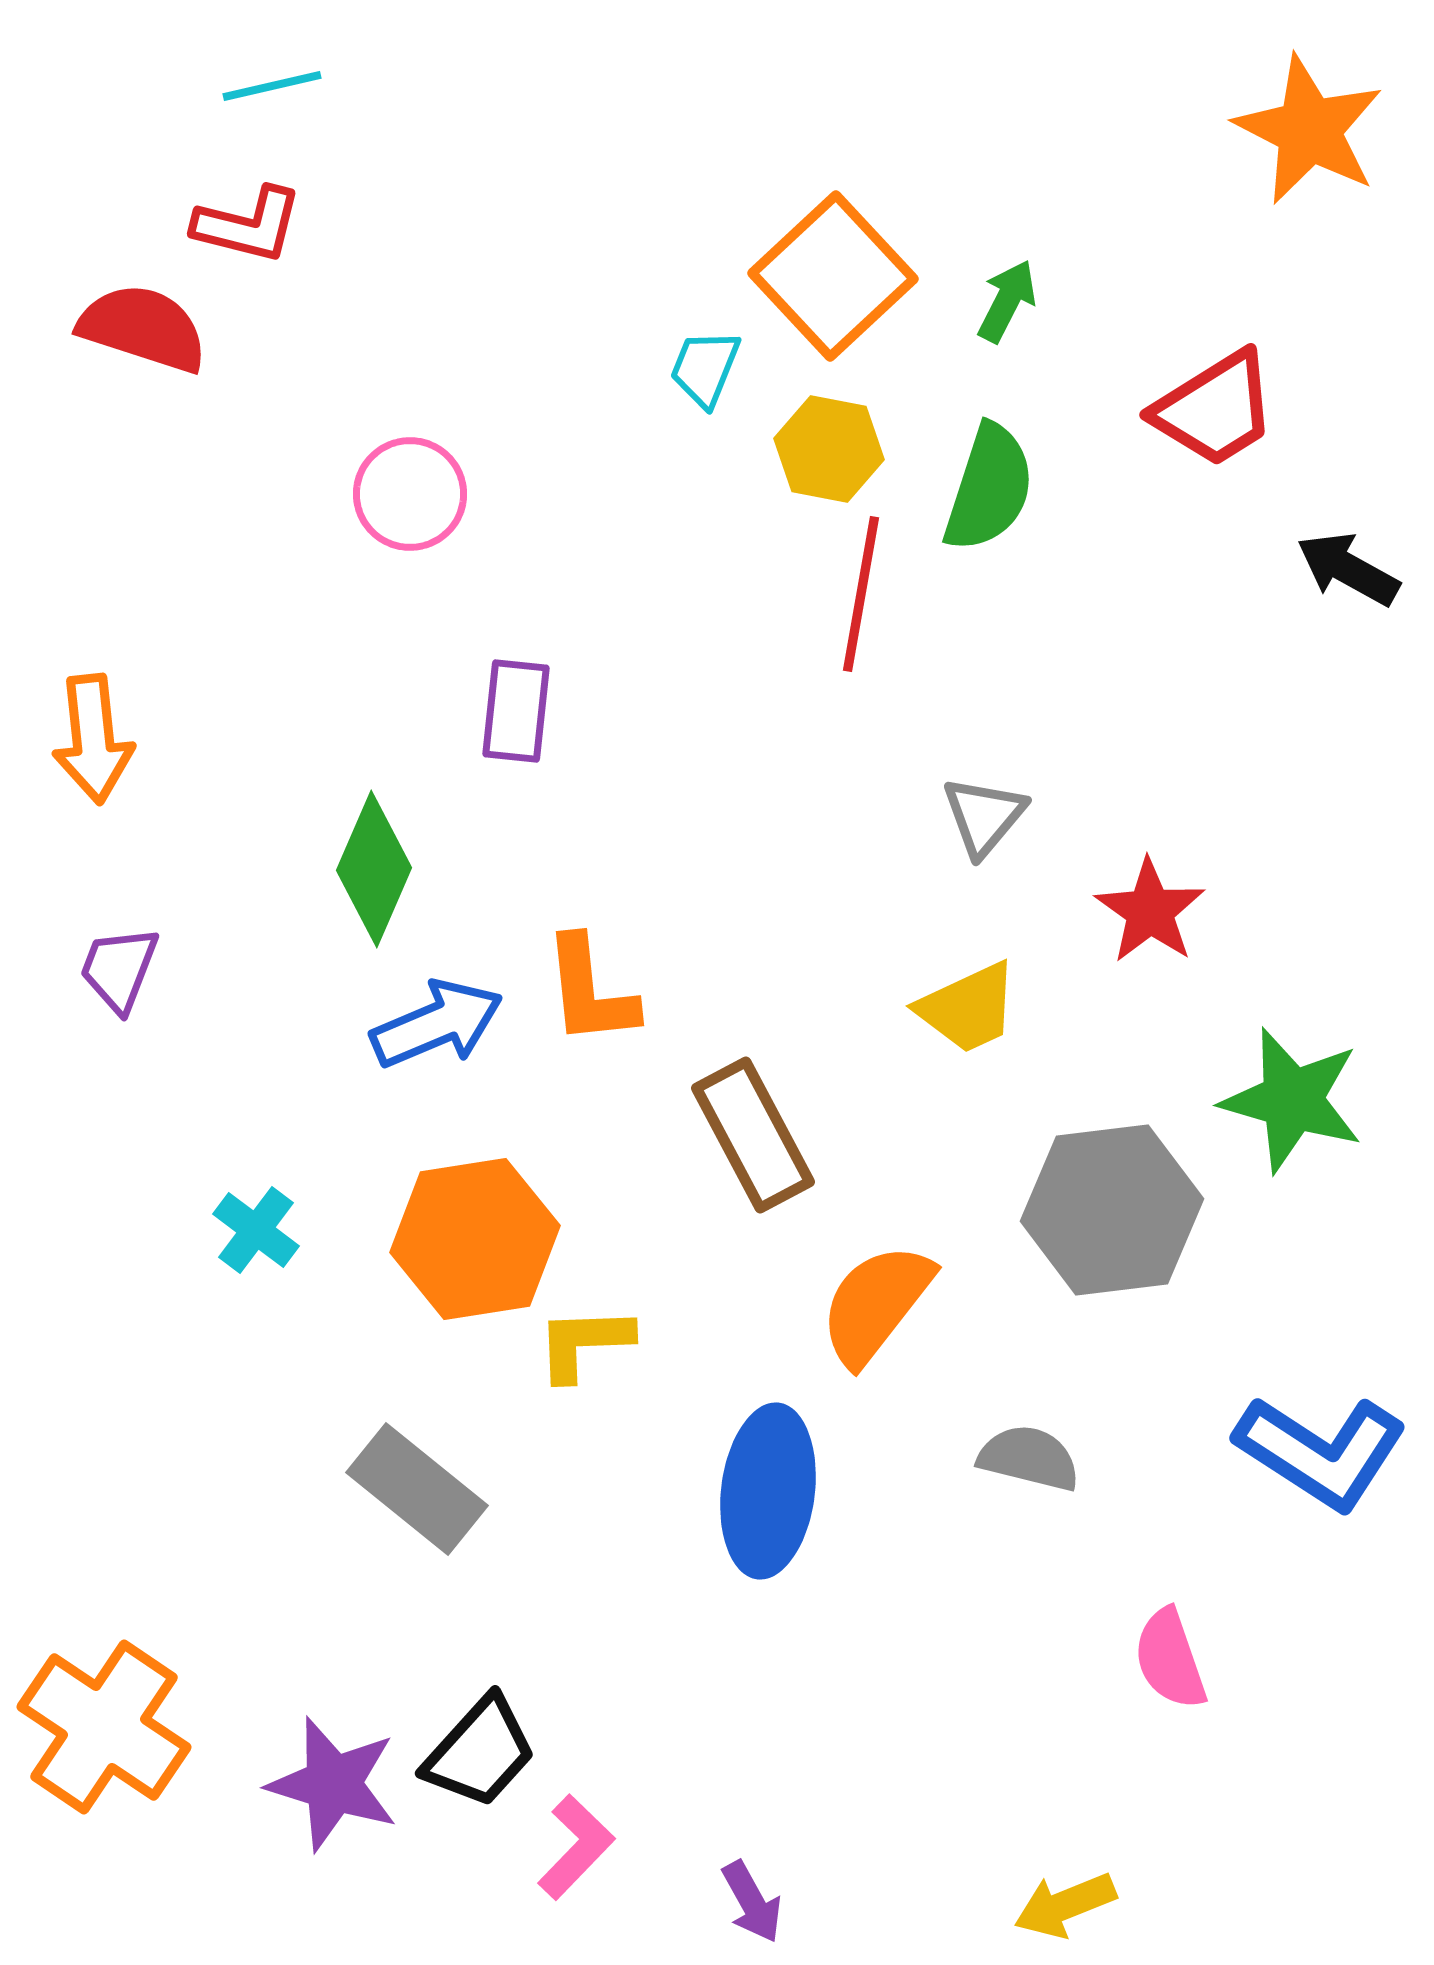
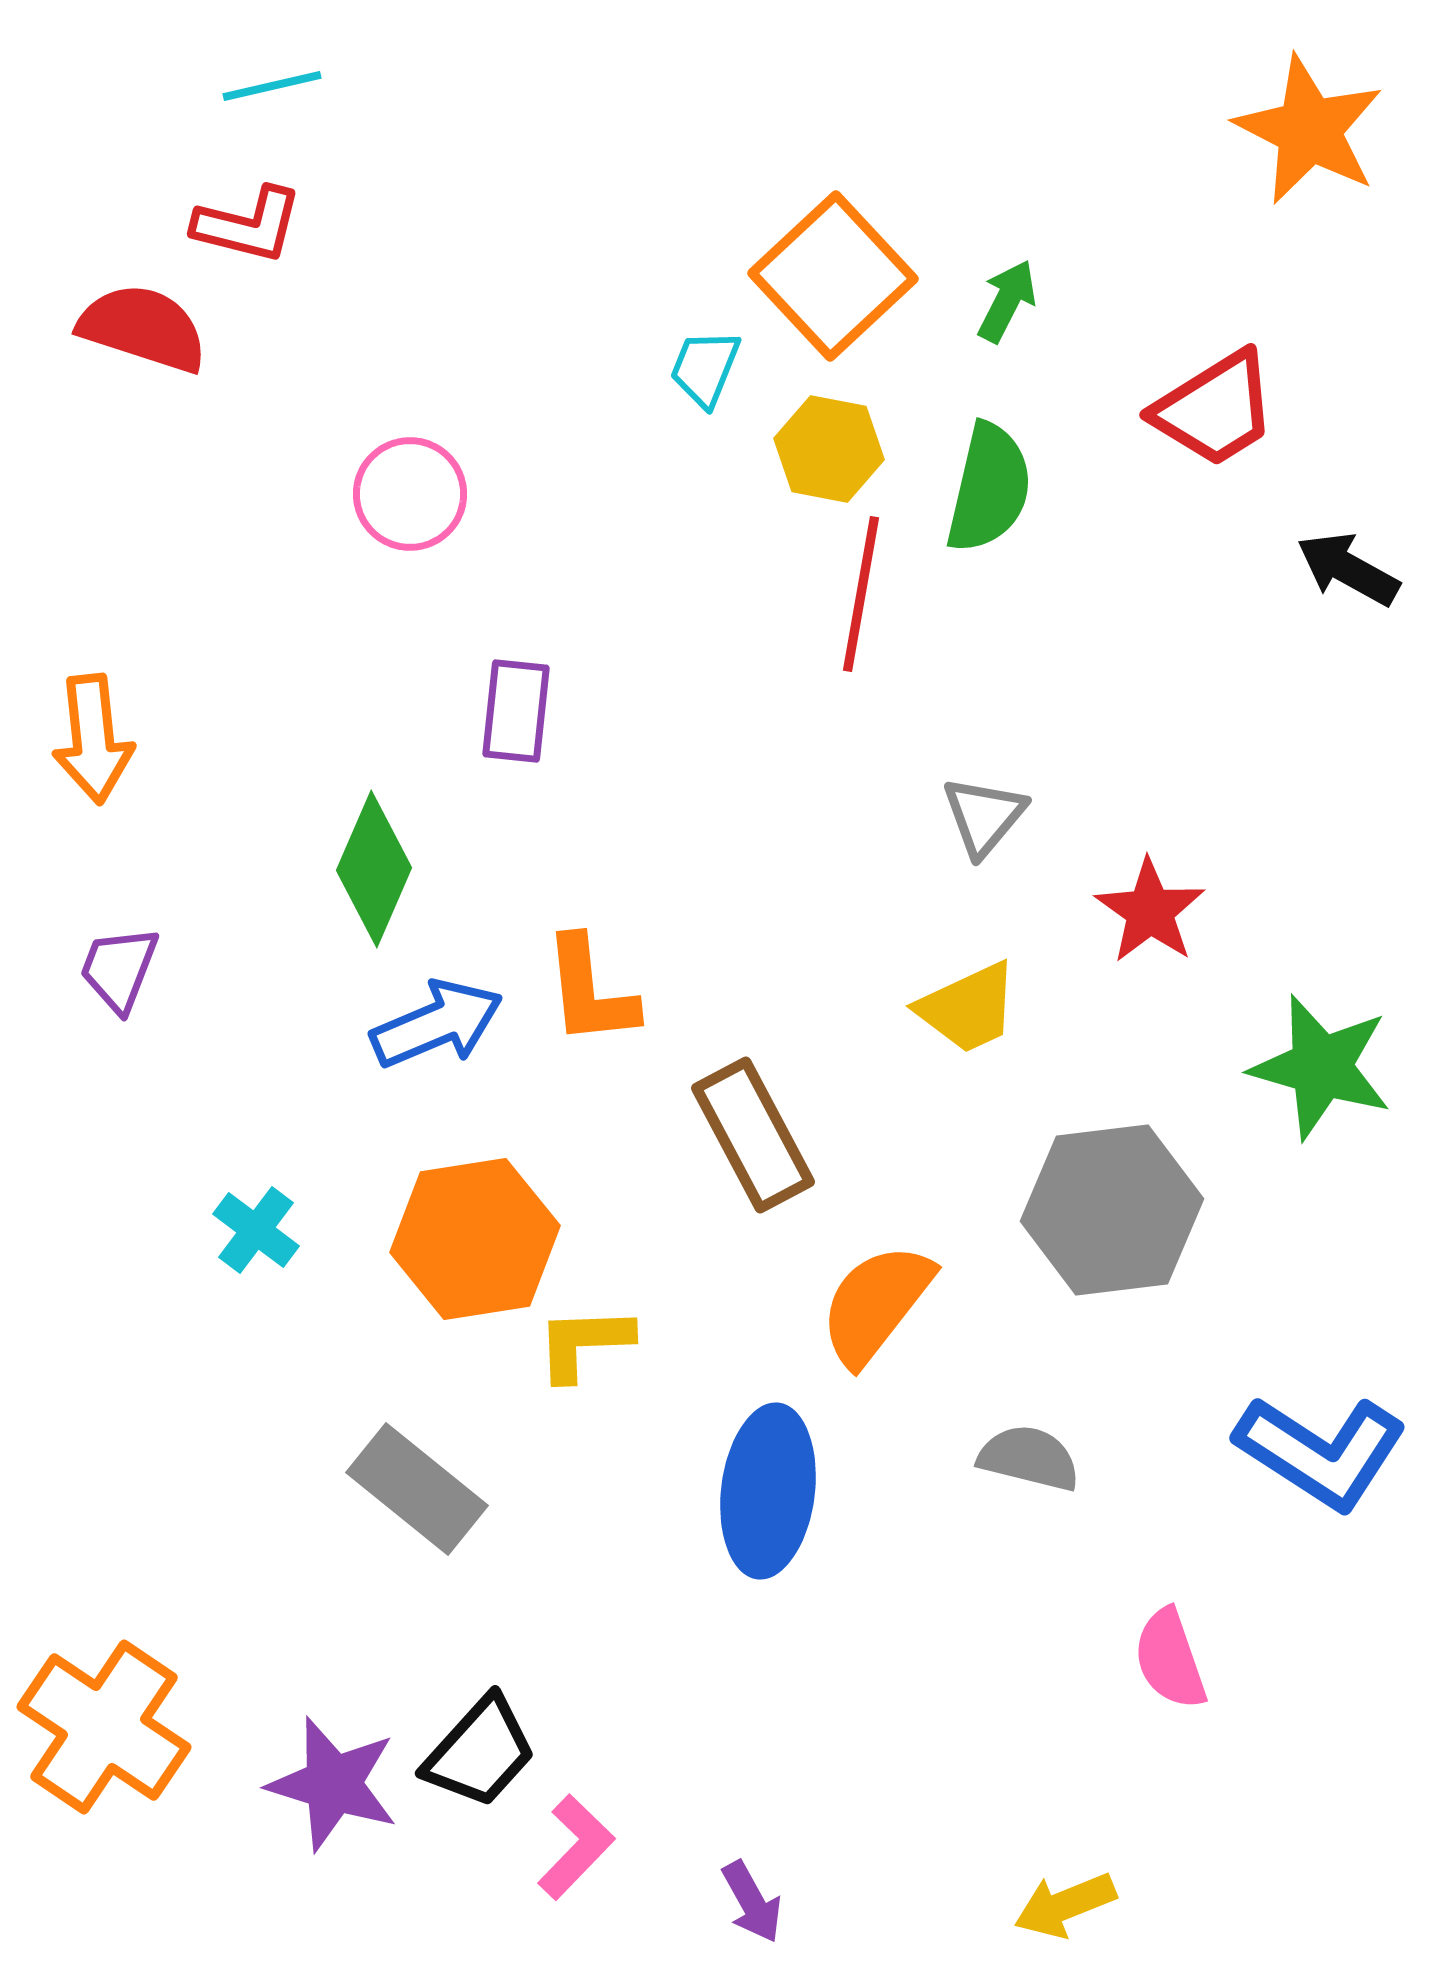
green semicircle: rotated 5 degrees counterclockwise
green star: moved 29 px right, 33 px up
